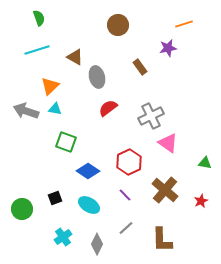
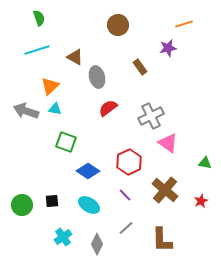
black square: moved 3 px left, 3 px down; rotated 16 degrees clockwise
green circle: moved 4 px up
